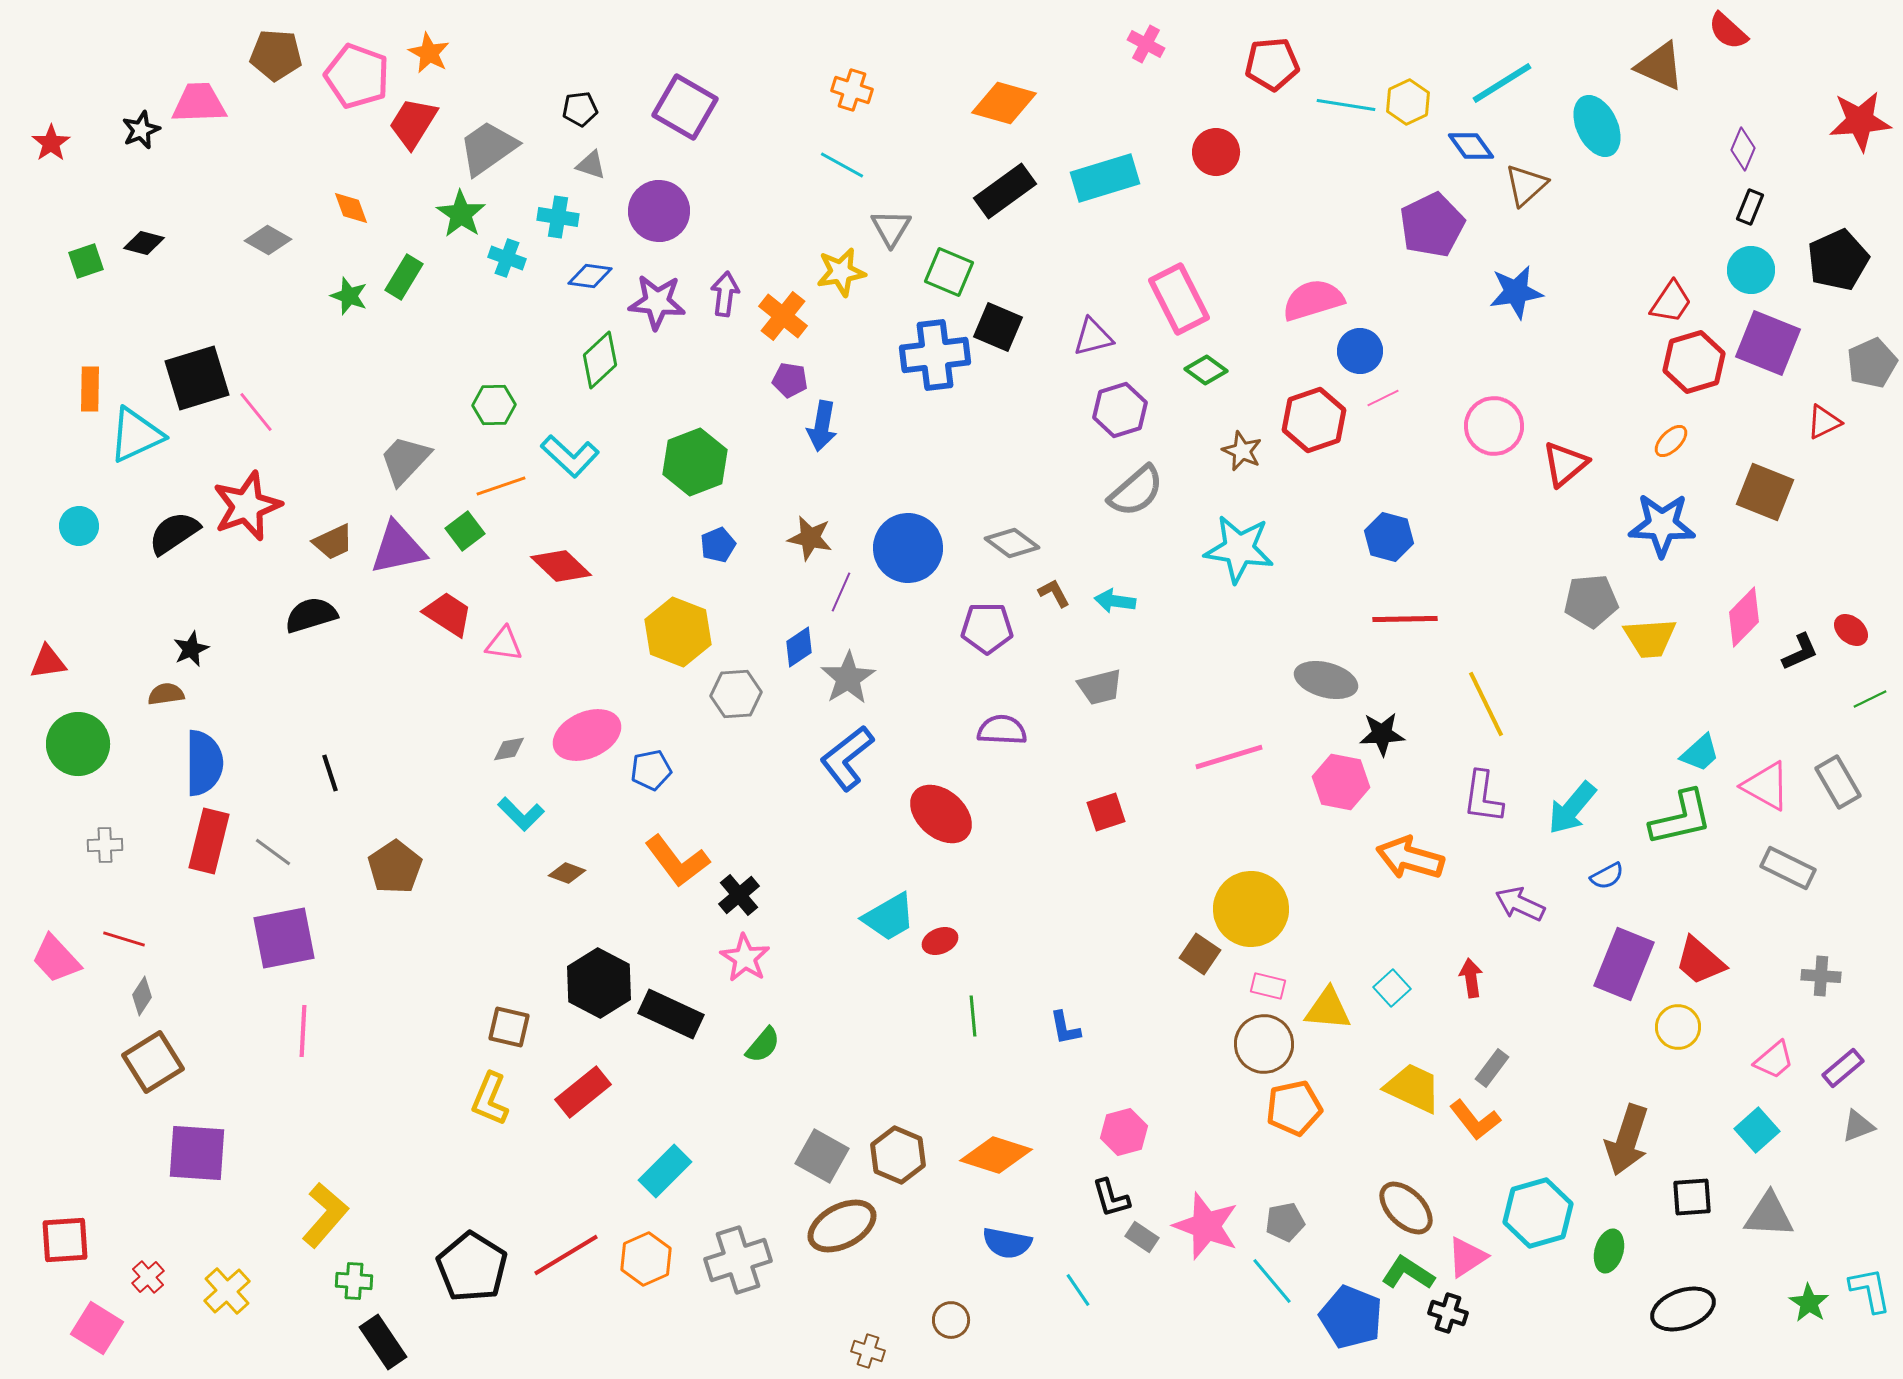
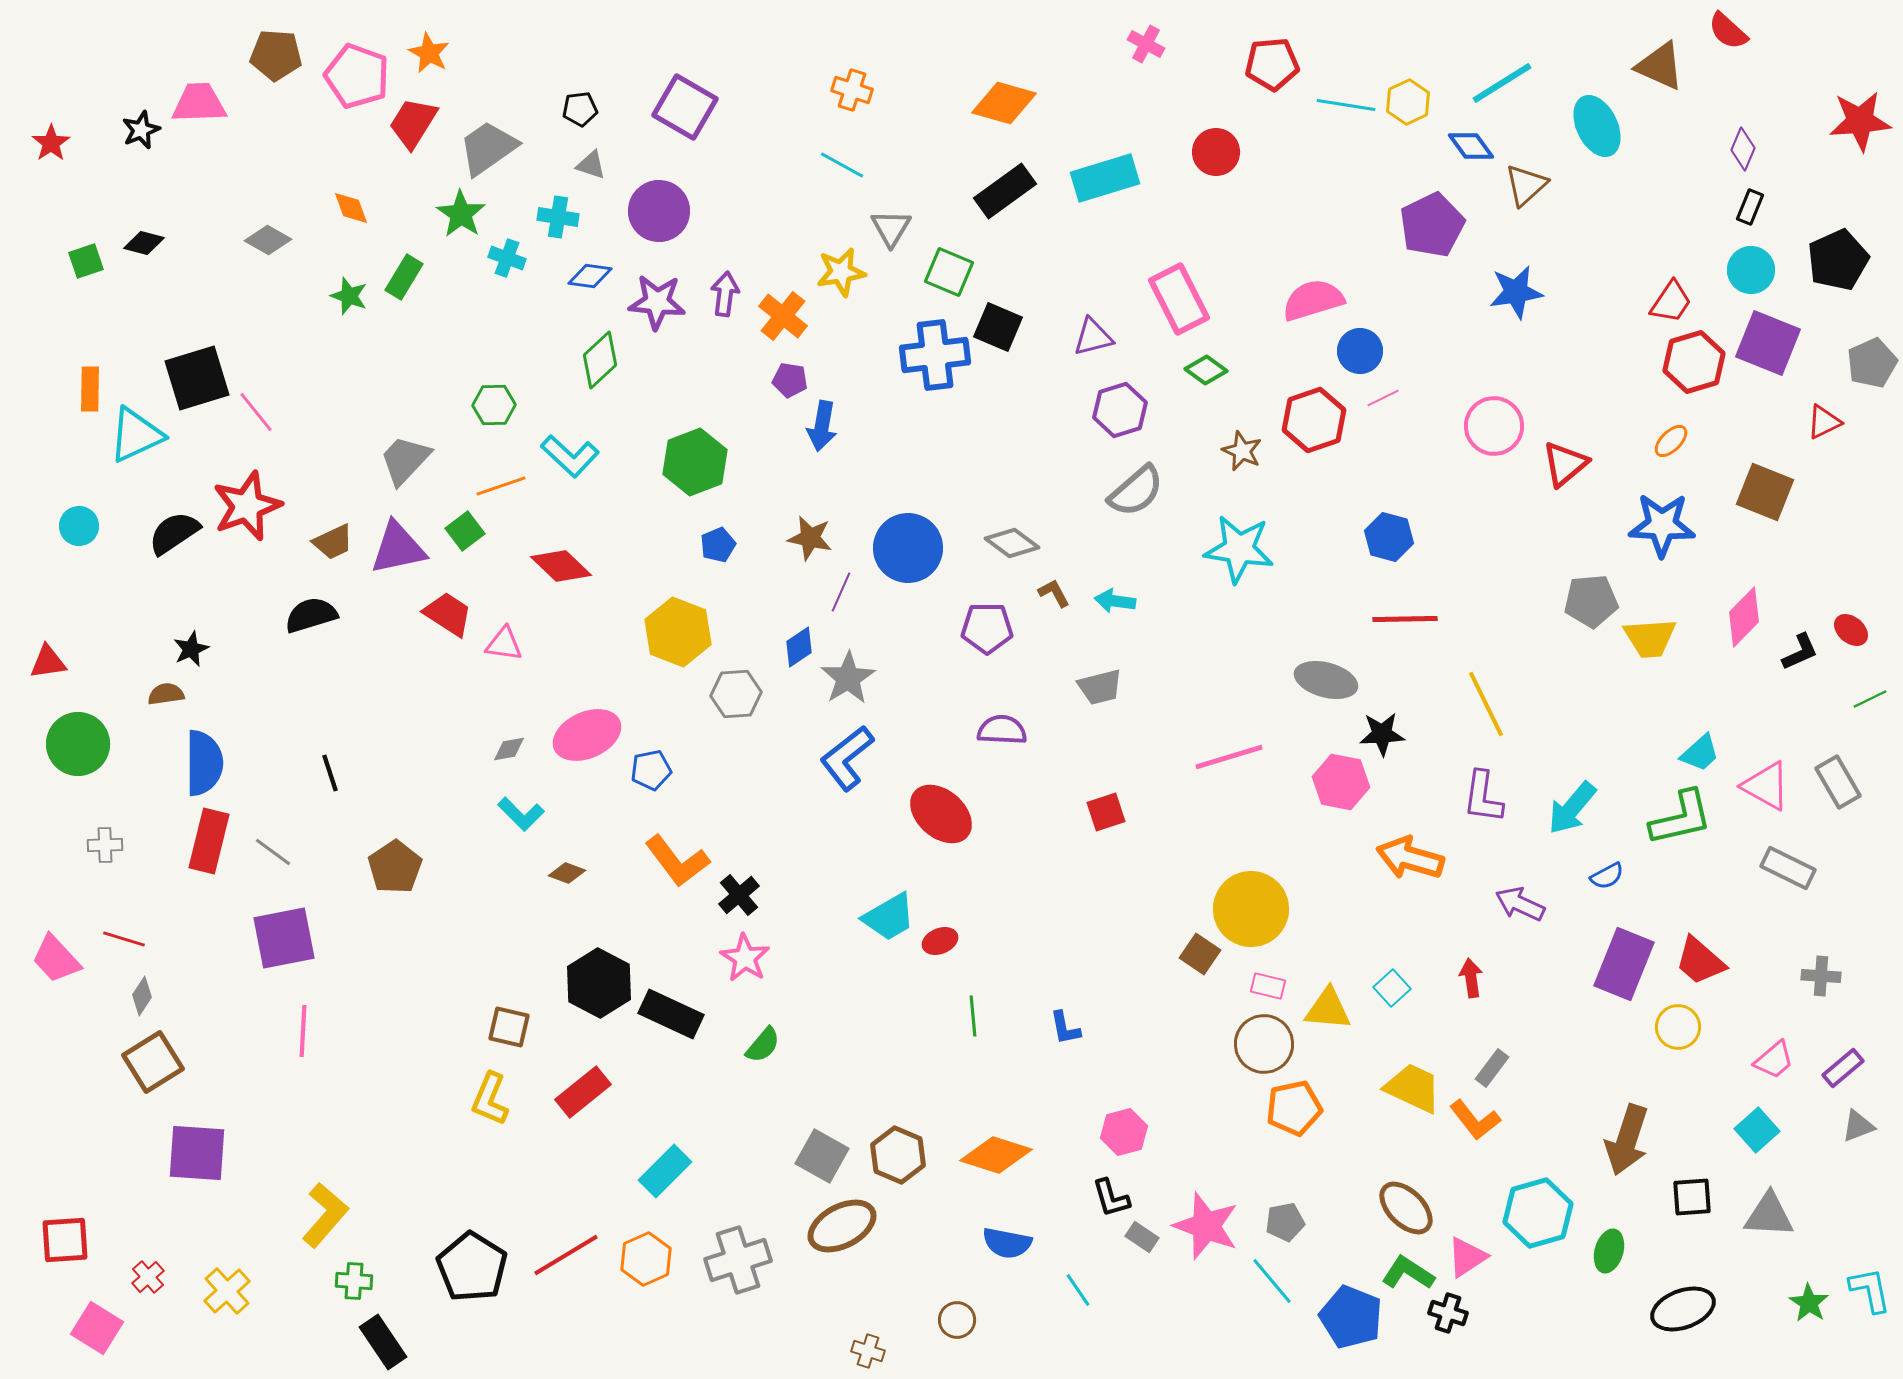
brown circle at (951, 1320): moved 6 px right
